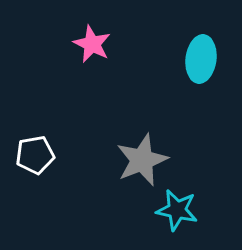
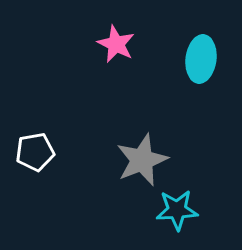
pink star: moved 24 px right
white pentagon: moved 3 px up
cyan star: rotated 15 degrees counterclockwise
